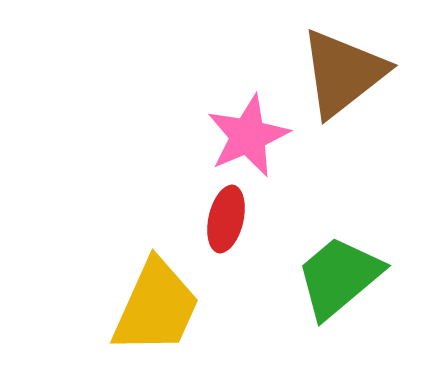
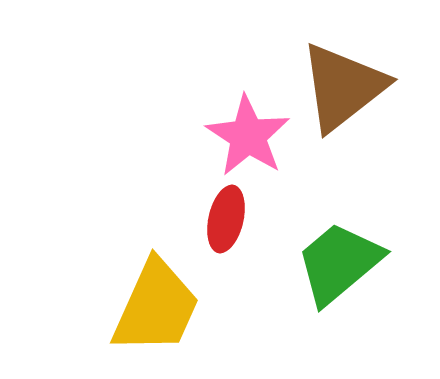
brown triangle: moved 14 px down
pink star: rotated 16 degrees counterclockwise
green trapezoid: moved 14 px up
